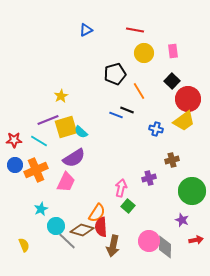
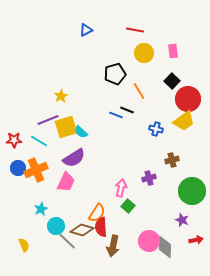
blue circle: moved 3 px right, 3 px down
